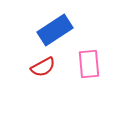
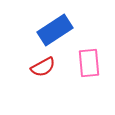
pink rectangle: moved 1 px up
